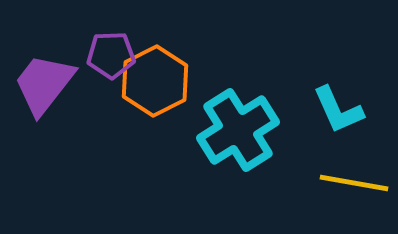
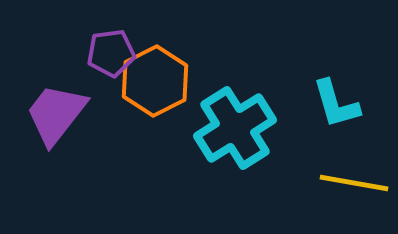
purple pentagon: moved 2 px up; rotated 6 degrees counterclockwise
purple trapezoid: moved 12 px right, 30 px down
cyan L-shape: moved 2 px left, 6 px up; rotated 8 degrees clockwise
cyan cross: moved 3 px left, 2 px up
